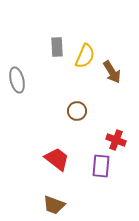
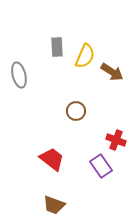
brown arrow: rotated 25 degrees counterclockwise
gray ellipse: moved 2 px right, 5 px up
brown circle: moved 1 px left
red trapezoid: moved 5 px left
purple rectangle: rotated 40 degrees counterclockwise
